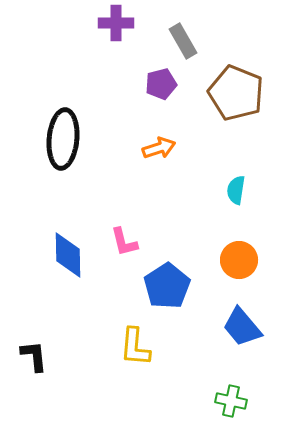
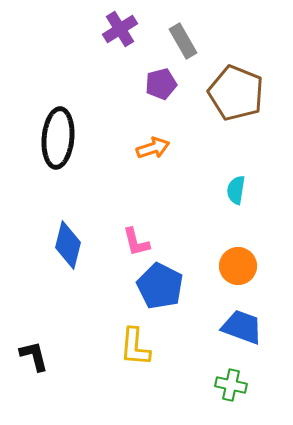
purple cross: moved 4 px right, 6 px down; rotated 32 degrees counterclockwise
black ellipse: moved 5 px left, 1 px up
orange arrow: moved 6 px left
pink L-shape: moved 12 px right
blue diamond: moved 10 px up; rotated 15 degrees clockwise
orange circle: moved 1 px left, 6 px down
blue pentagon: moved 7 px left; rotated 12 degrees counterclockwise
blue trapezoid: rotated 150 degrees clockwise
black L-shape: rotated 8 degrees counterclockwise
green cross: moved 16 px up
